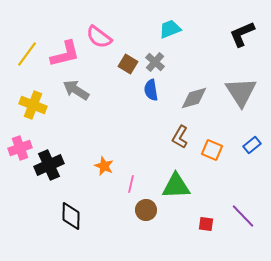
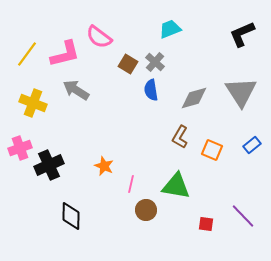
yellow cross: moved 2 px up
green triangle: rotated 12 degrees clockwise
